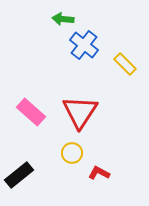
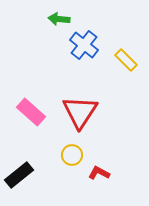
green arrow: moved 4 px left
yellow rectangle: moved 1 px right, 4 px up
yellow circle: moved 2 px down
